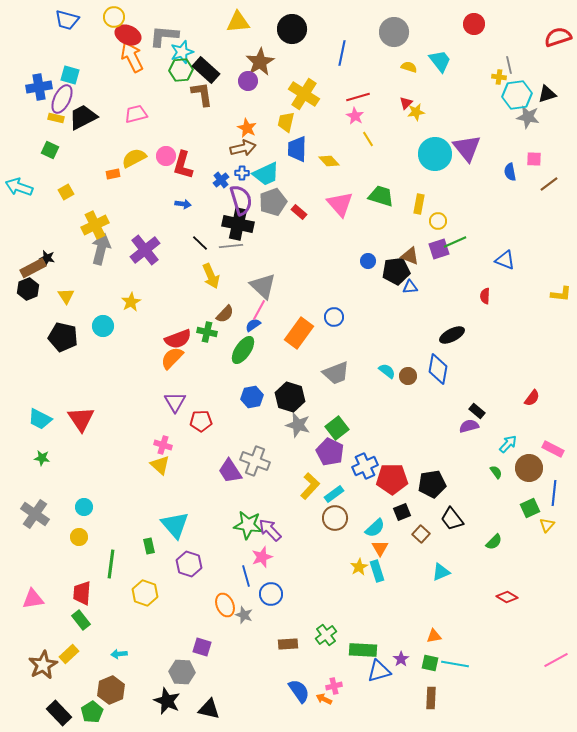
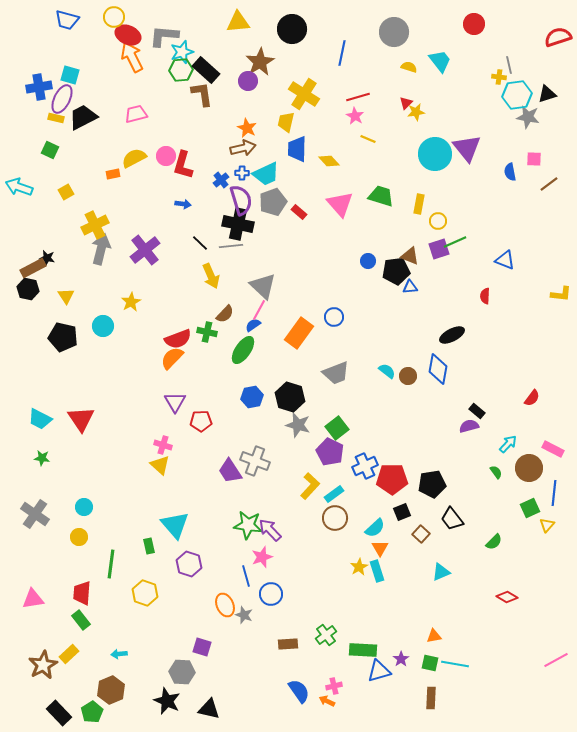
yellow line at (368, 139): rotated 35 degrees counterclockwise
black hexagon at (28, 289): rotated 25 degrees counterclockwise
orange arrow at (324, 699): moved 3 px right, 2 px down
